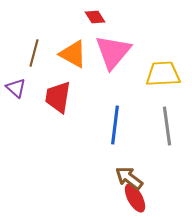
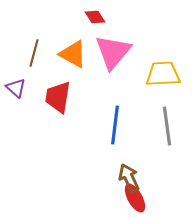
brown arrow: rotated 28 degrees clockwise
